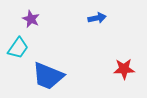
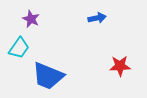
cyan trapezoid: moved 1 px right
red star: moved 4 px left, 3 px up
